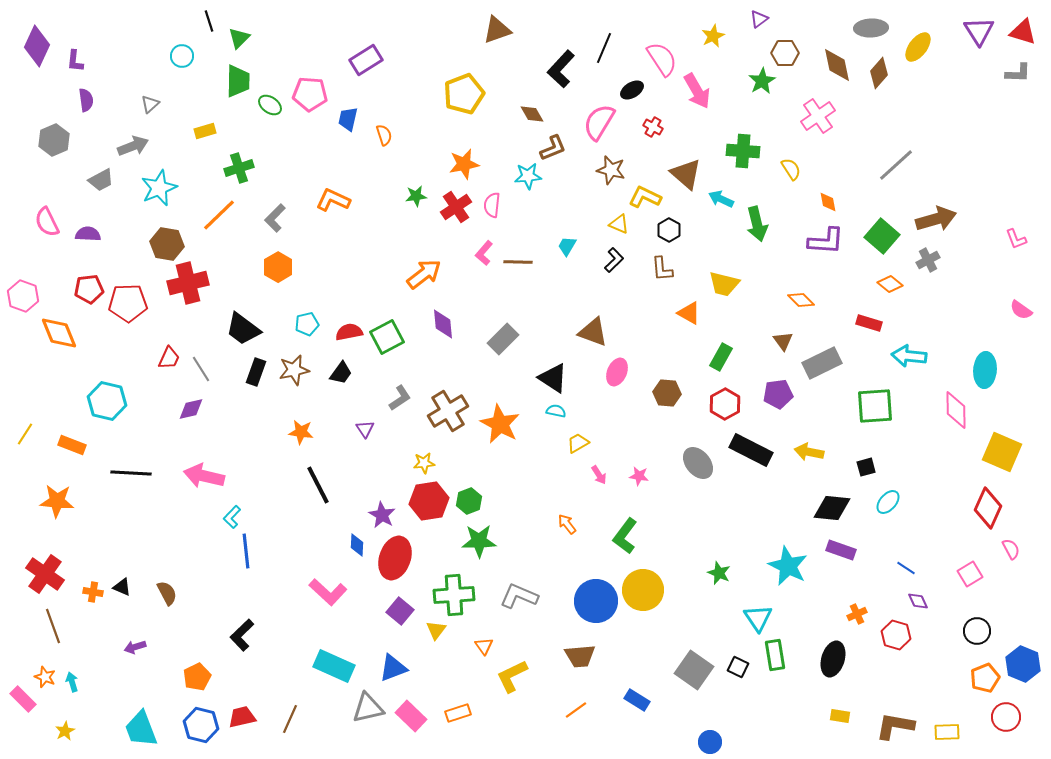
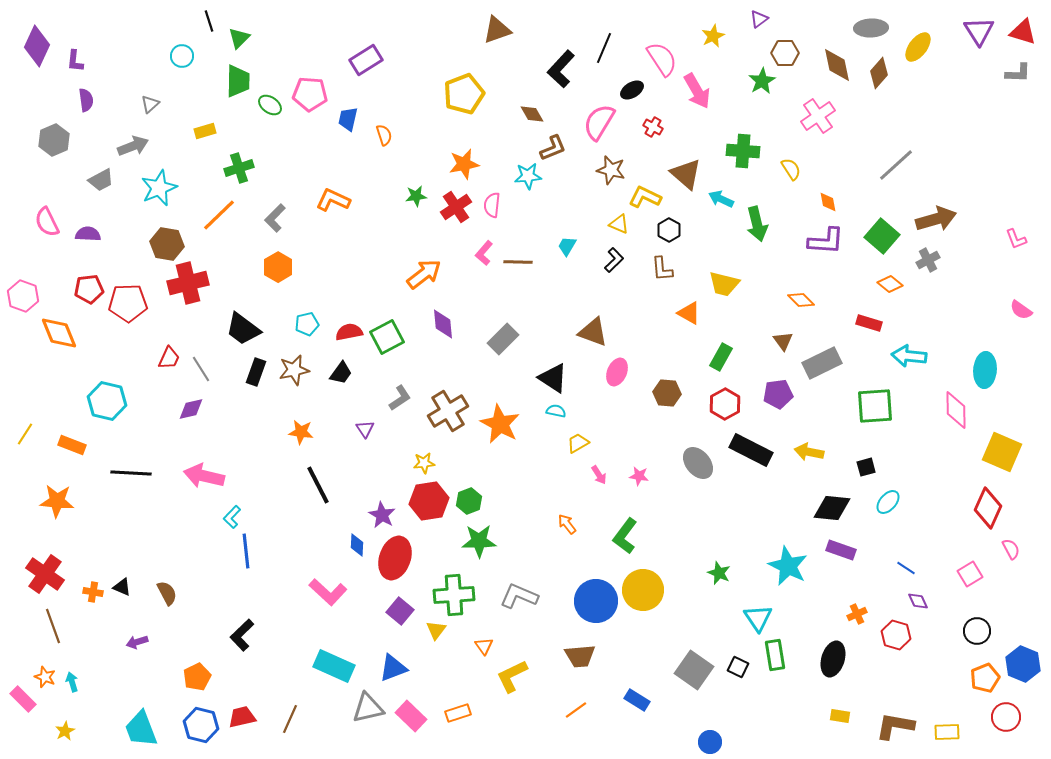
purple arrow at (135, 647): moved 2 px right, 5 px up
